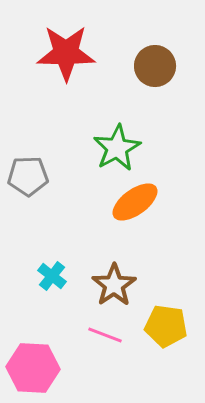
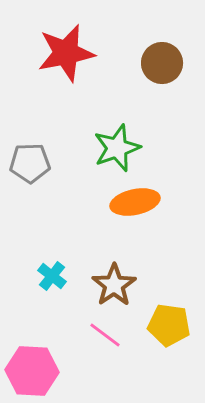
red star: rotated 12 degrees counterclockwise
brown circle: moved 7 px right, 3 px up
green star: rotated 9 degrees clockwise
gray pentagon: moved 2 px right, 13 px up
orange ellipse: rotated 24 degrees clockwise
yellow pentagon: moved 3 px right, 1 px up
pink line: rotated 16 degrees clockwise
pink hexagon: moved 1 px left, 3 px down
